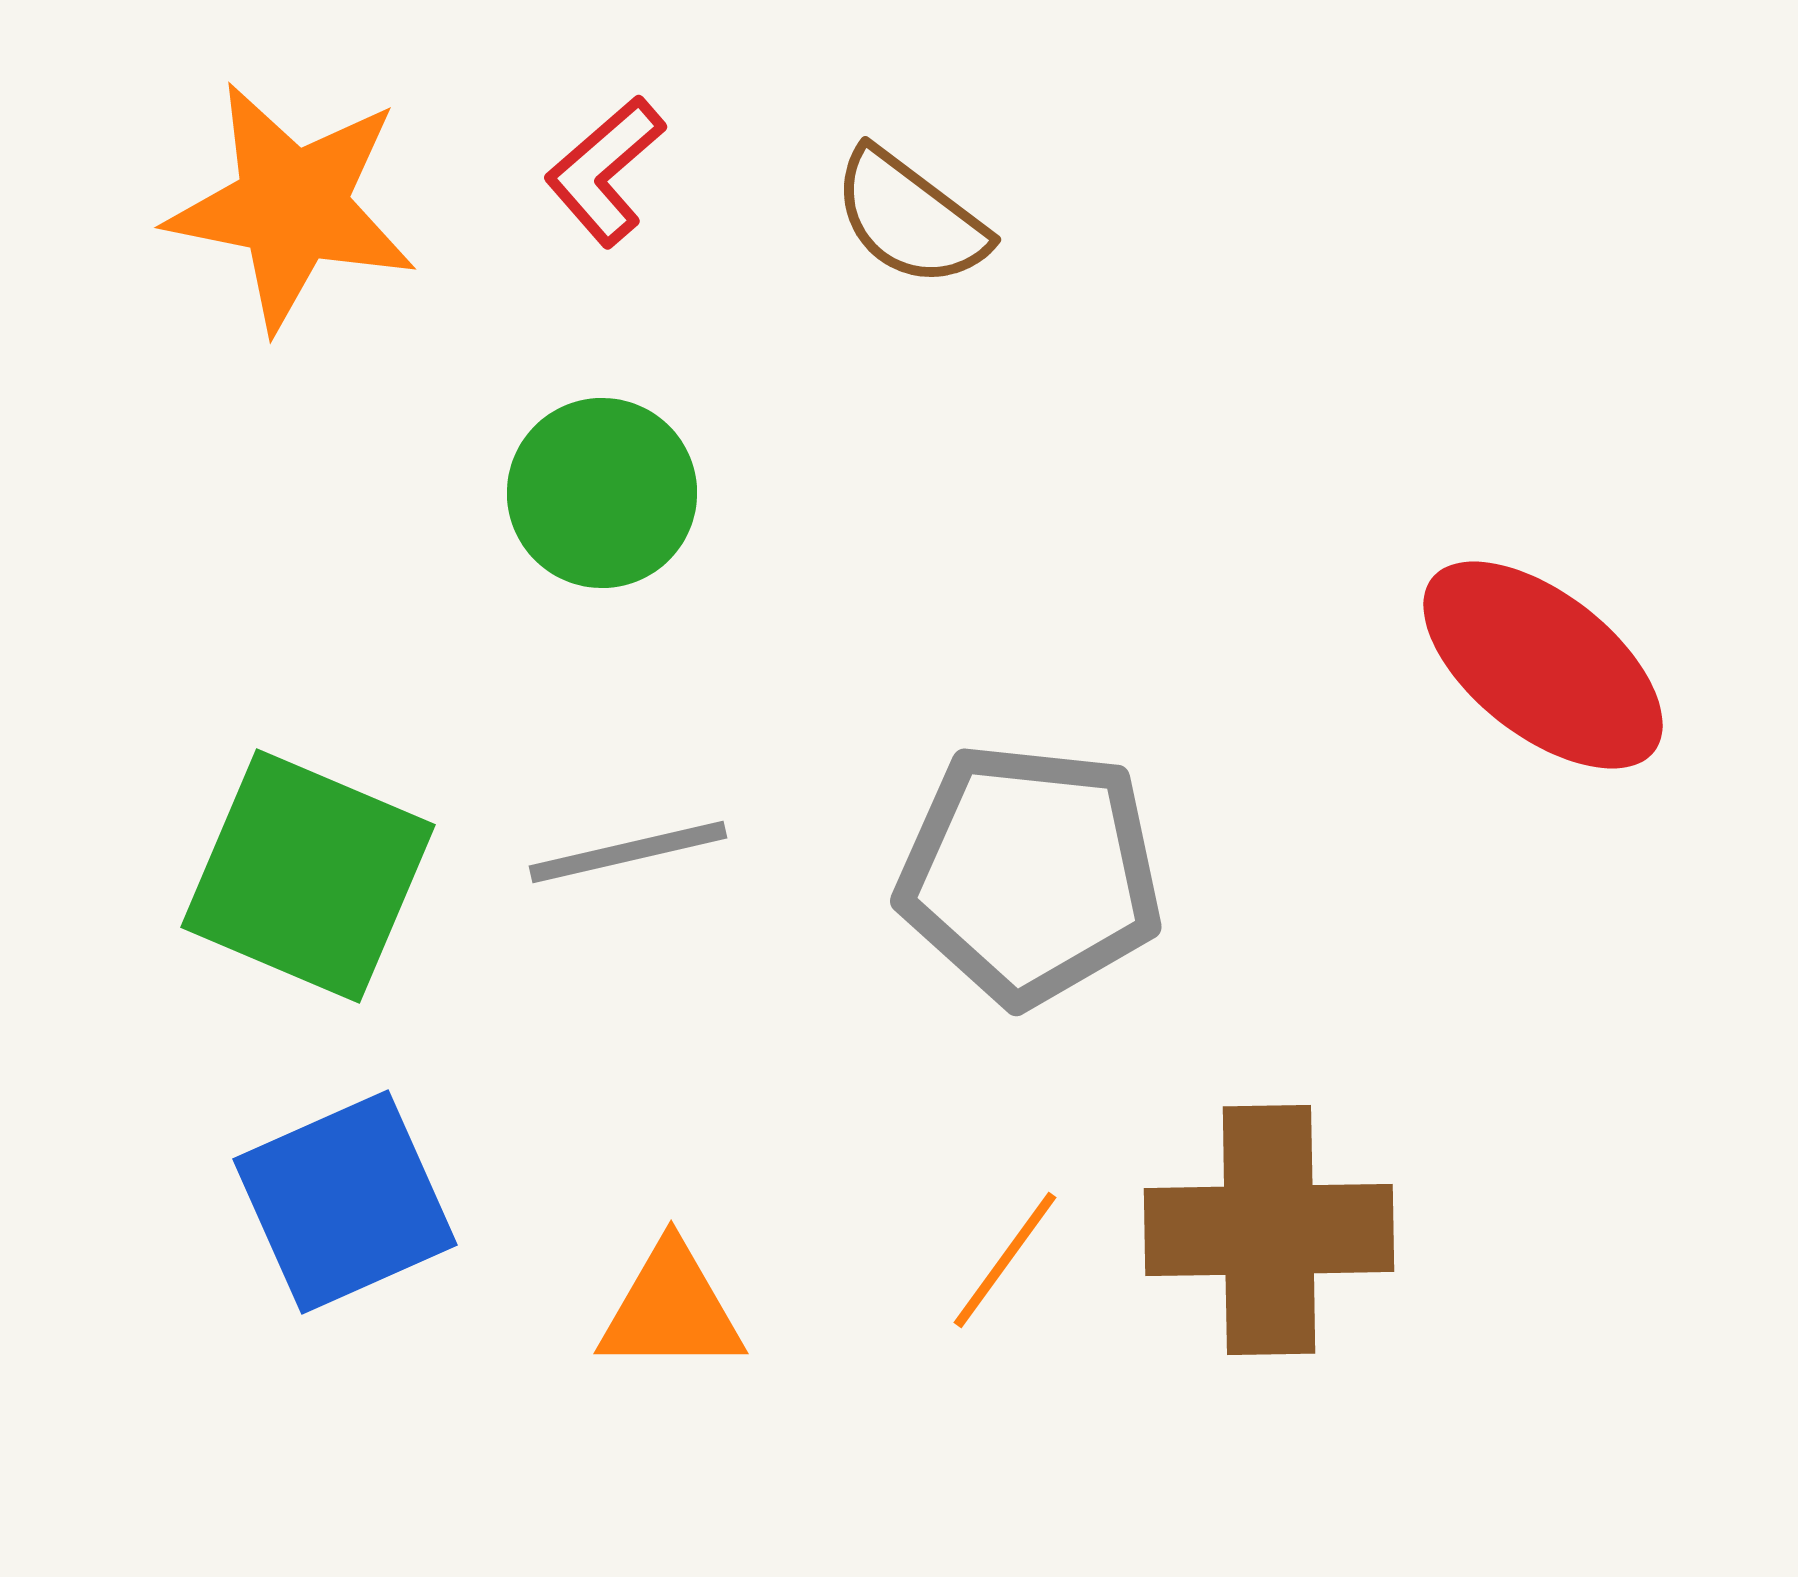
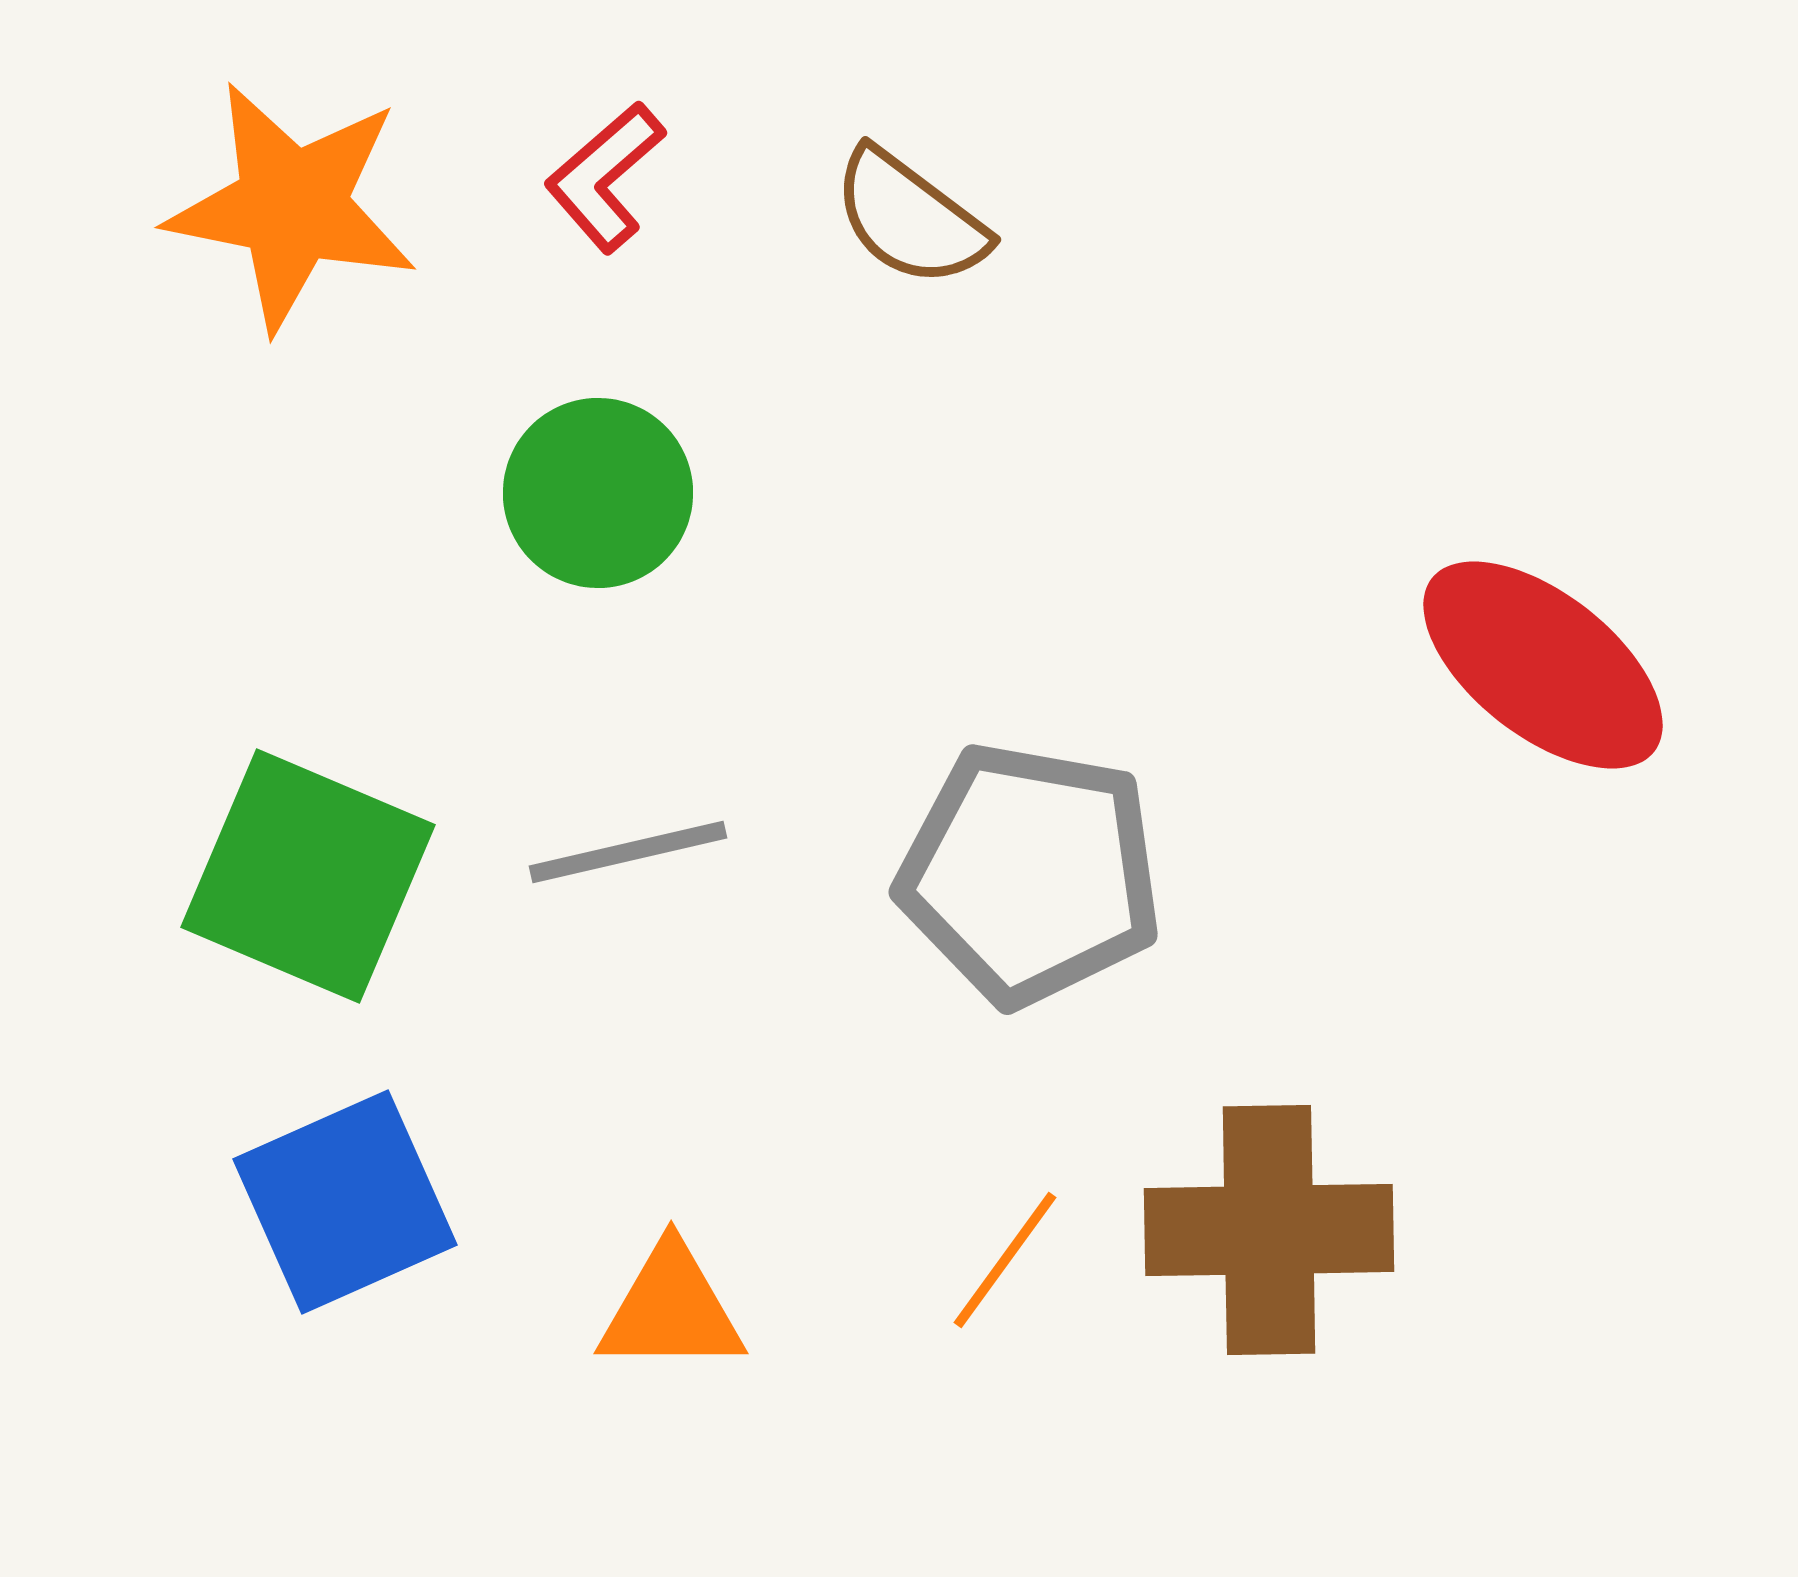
red L-shape: moved 6 px down
green circle: moved 4 px left
gray pentagon: rotated 4 degrees clockwise
